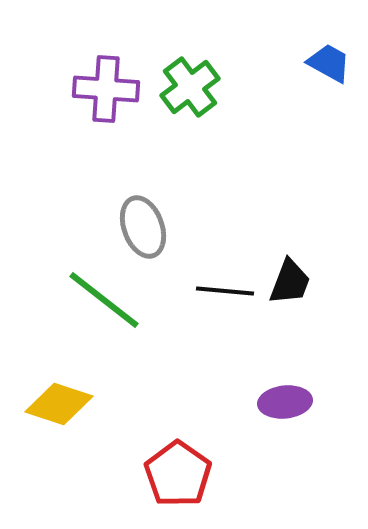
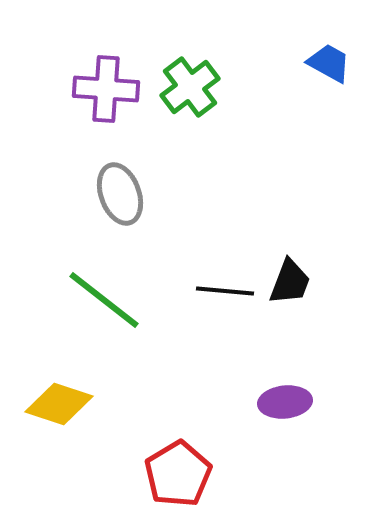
gray ellipse: moved 23 px left, 33 px up
red pentagon: rotated 6 degrees clockwise
